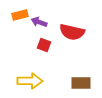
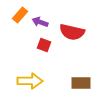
orange rectangle: rotated 35 degrees counterclockwise
purple arrow: moved 1 px right
